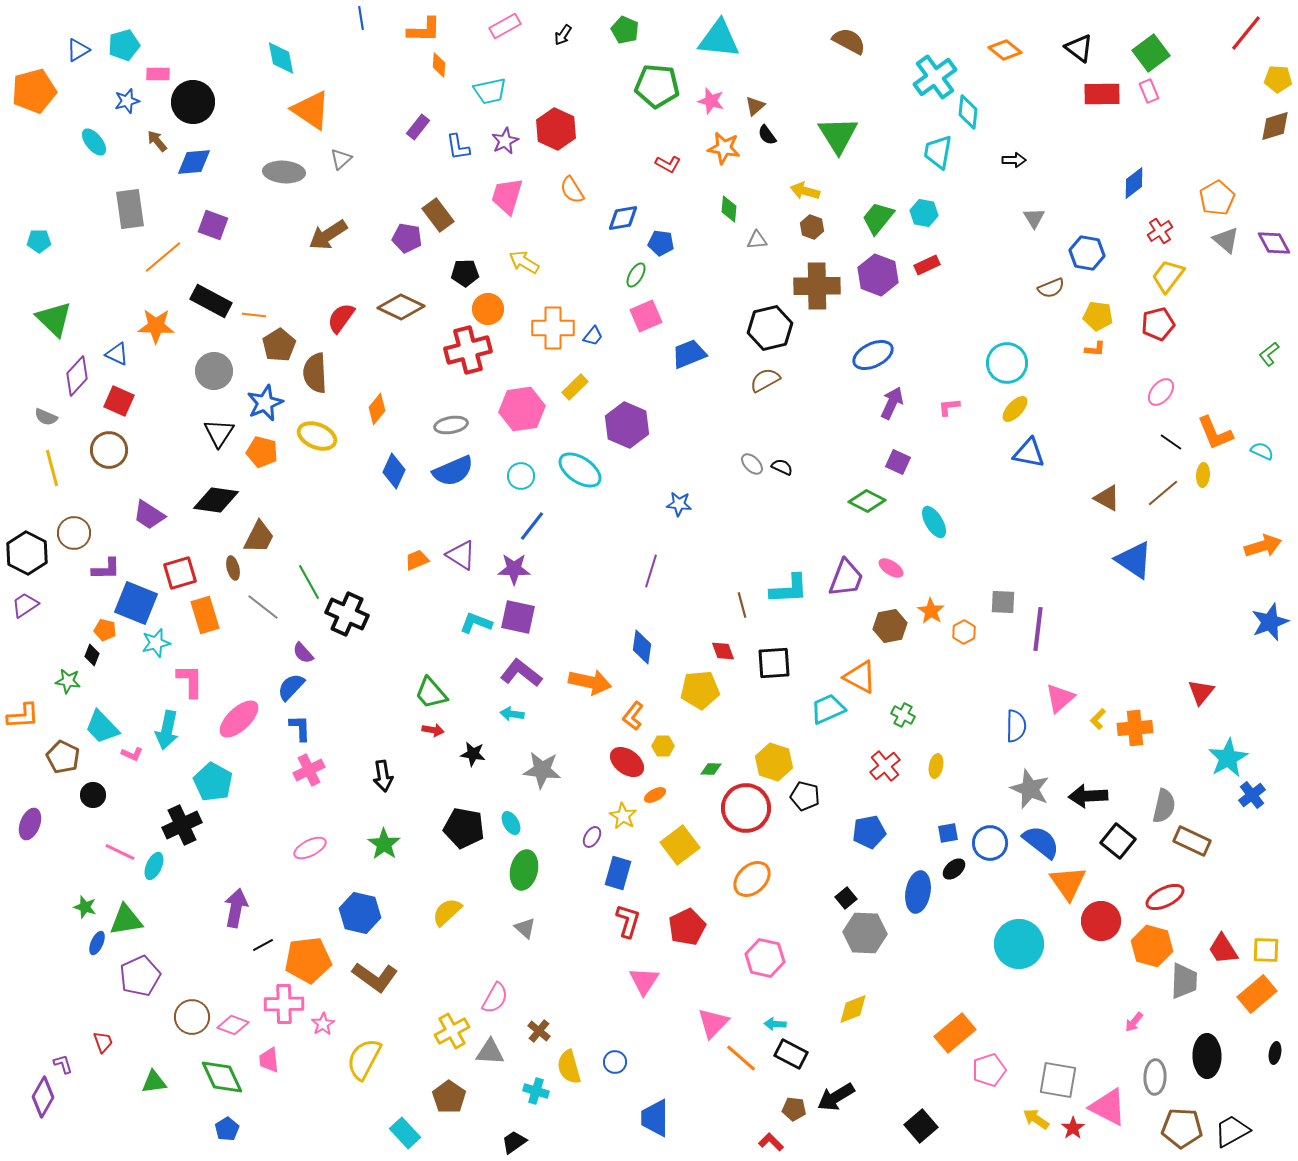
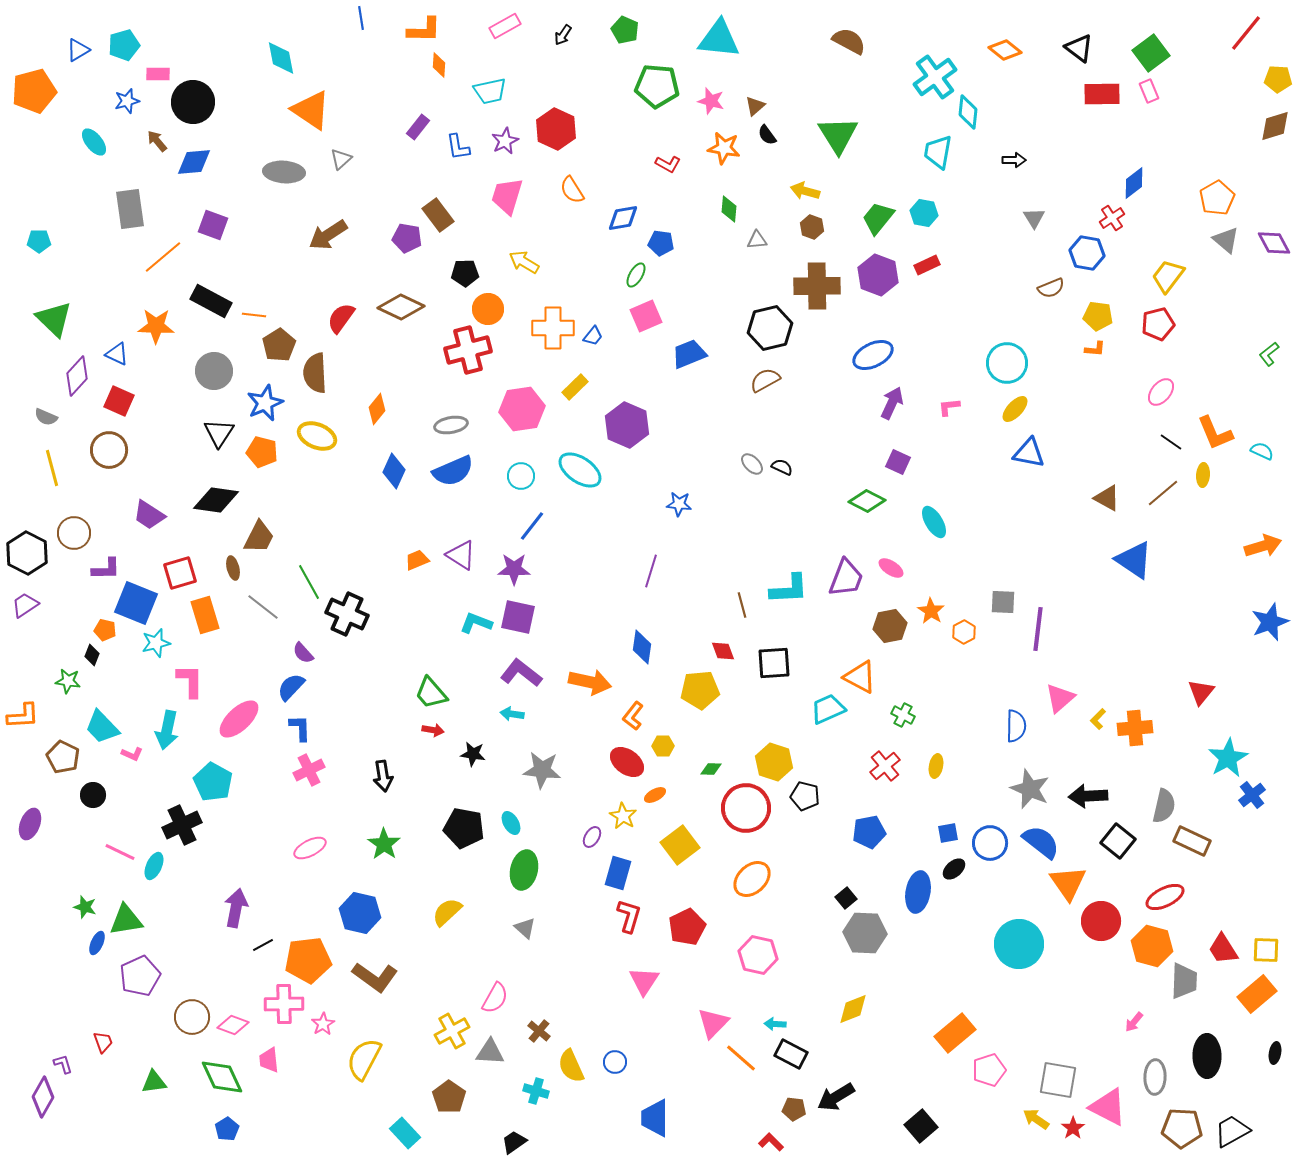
red cross at (1160, 231): moved 48 px left, 13 px up
red L-shape at (628, 921): moved 1 px right, 5 px up
pink hexagon at (765, 958): moved 7 px left, 3 px up
yellow semicircle at (569, 1067): moved 2 px right, 1 px up; rotated 8 degrees counterclockwise
